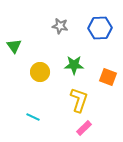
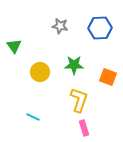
pink rectangle: rotated 63 degrees counterclockwise
